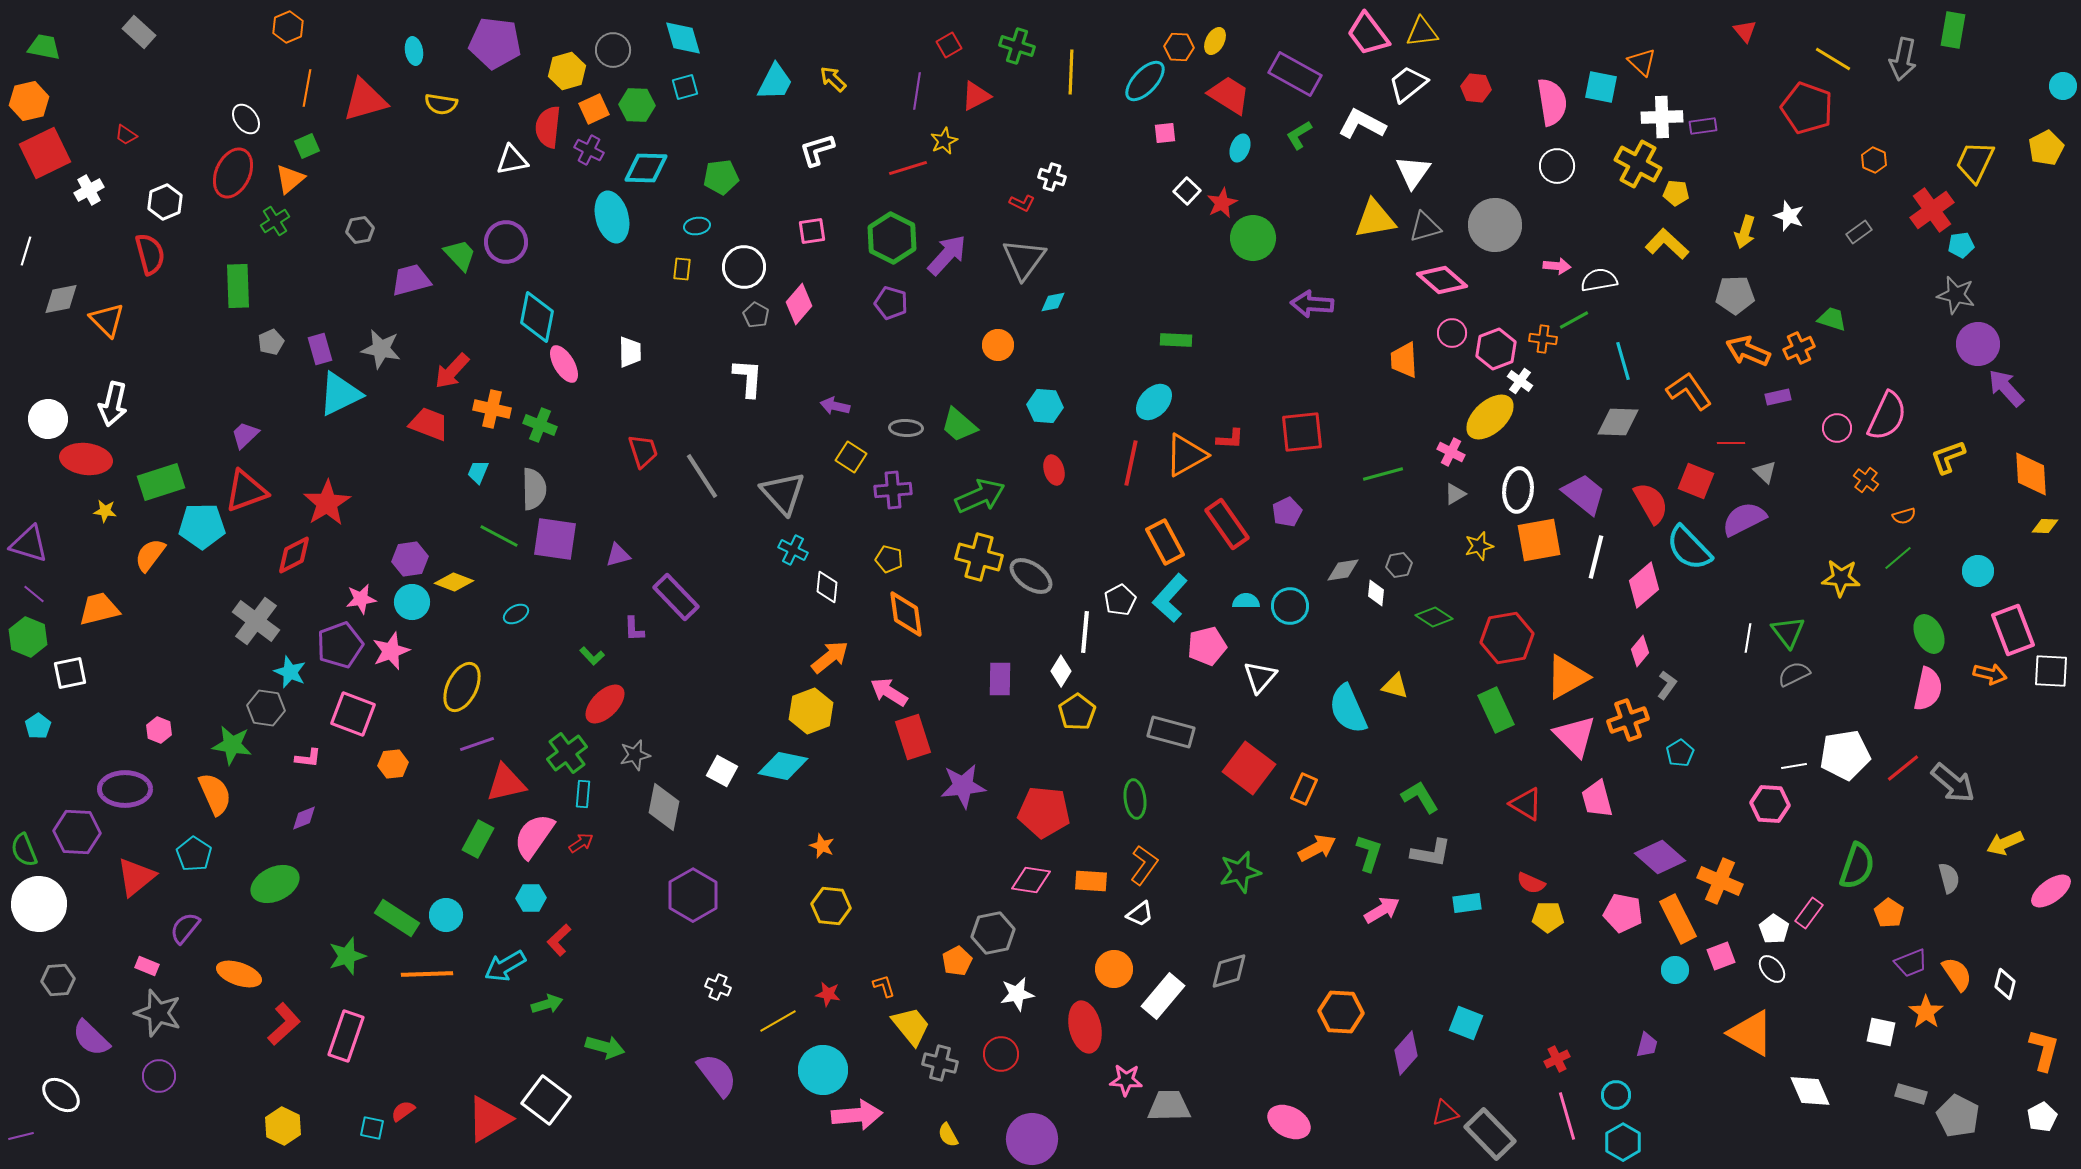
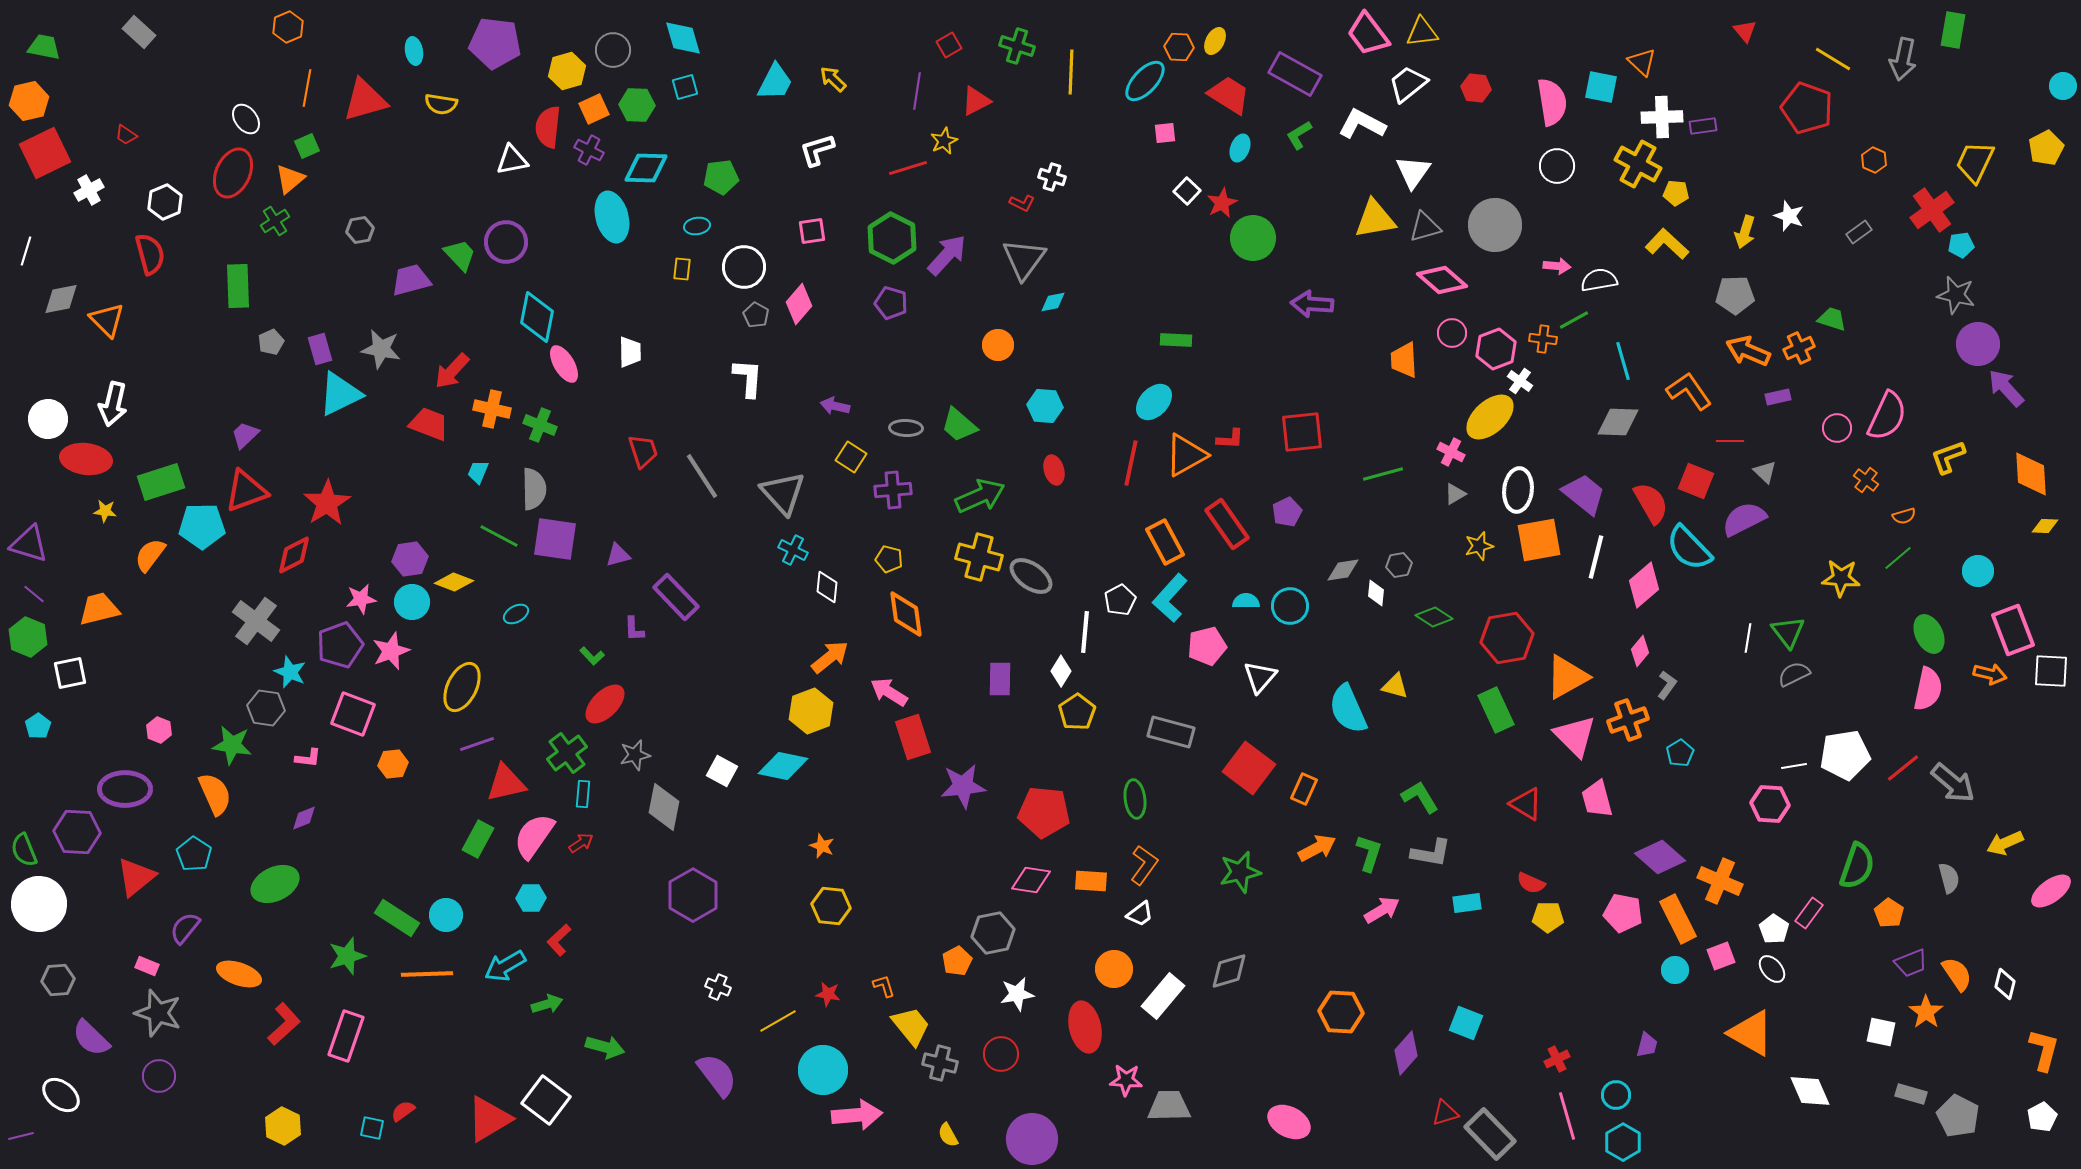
red triangle at (976, 96): moved 5 px down
red line at (1731, 443): moved 1 px left, 2 px up
